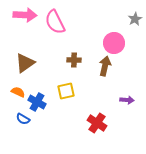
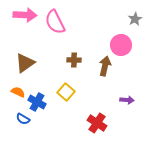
pink circle: moved 7 px right, 2 px down
yellow square: moved 1 px down; rotated 36 degrees counterclockwise
